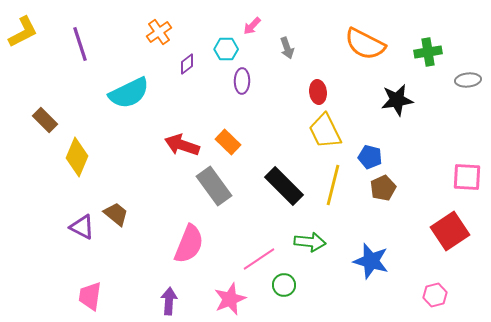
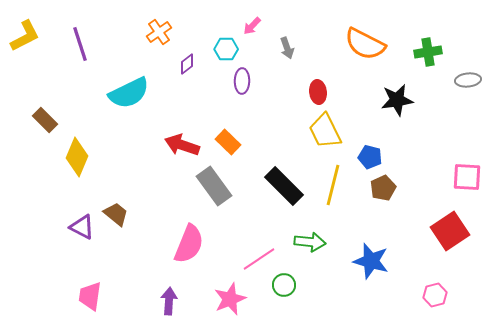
yellow L-shape: moved 2 px right, 4 px down
